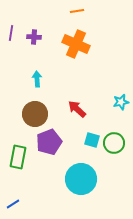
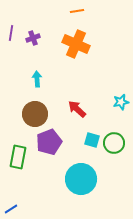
purple cross: moved 1 px left, 1 px down; rotated 24 degrees counterclockwise
blue line: moved 2 px left, 5 px down
